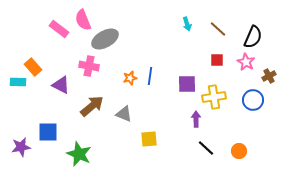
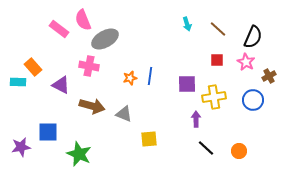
brown arrow: rotated 55 degrees clockwise
